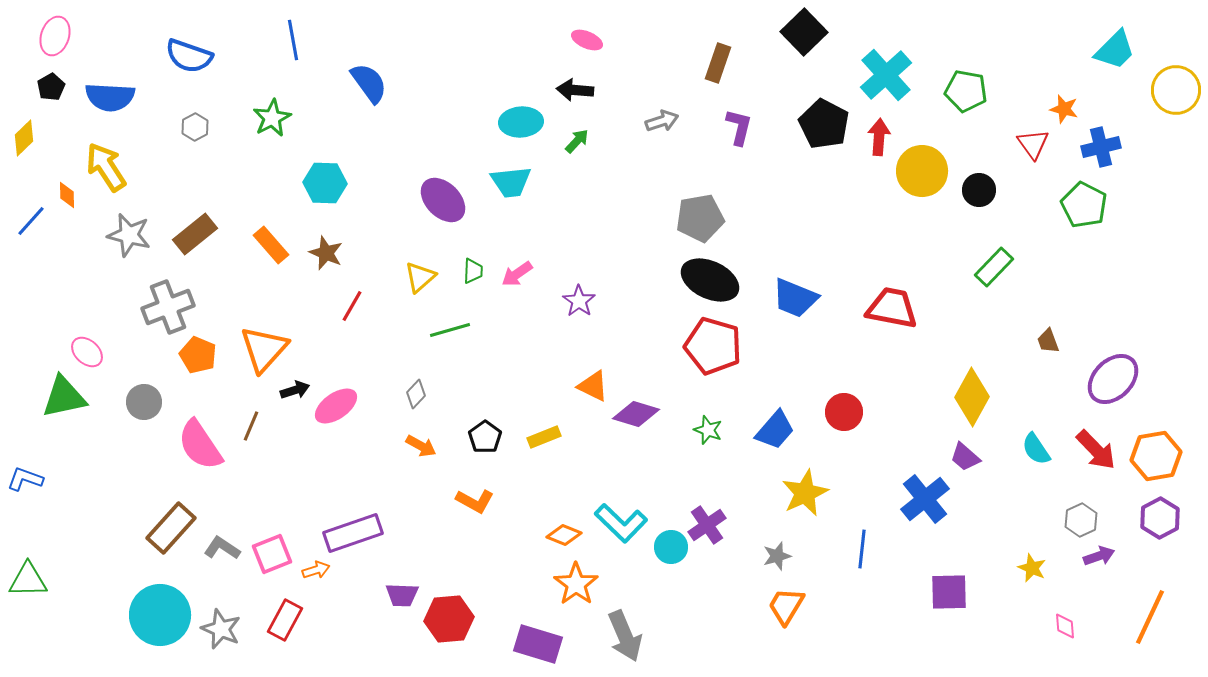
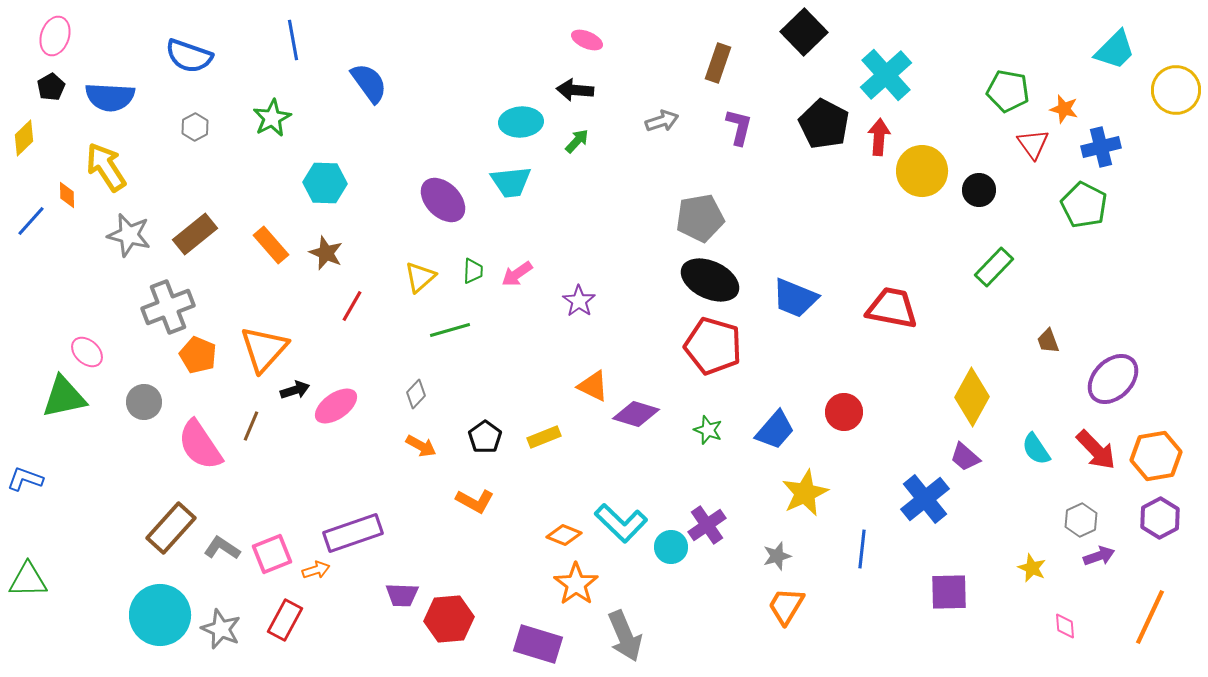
green pentagon at (966, 91): moved 42 px right
